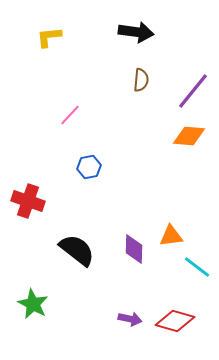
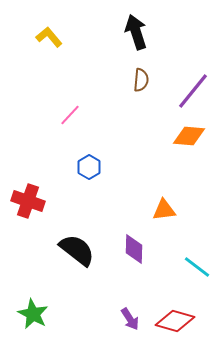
black arrow: rotated 116 degrees counterclockwise
yellow L-shape: rotated 56 degrees clockwise
blue hexagon: rotated 20 degrees counterclockwise
orange triangle: moved 7 px left, 26 px up
green star: moved 10 px down
purple arrow: rotated 45 degrees clockwise
